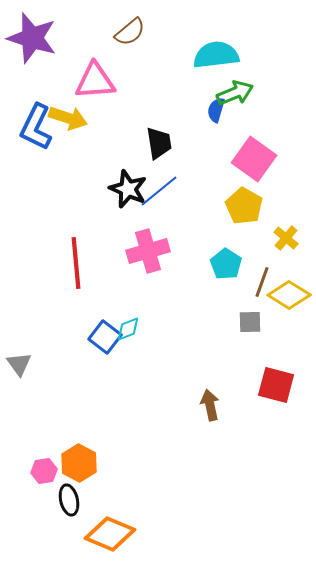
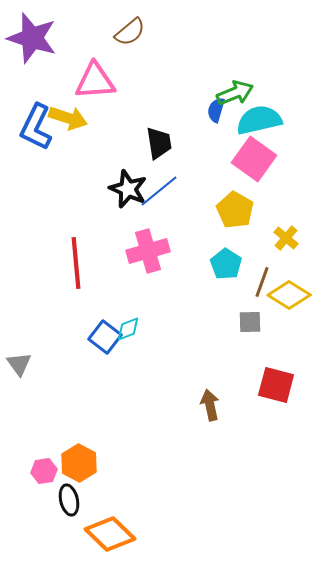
cyan semicircle: moved 43 px right, 65 px down; rotated 6 degrees counterclockwise
yellow pentagon: moved 9 px left, 4 px down
orange diamond: rotated 21 degrees clockwise
